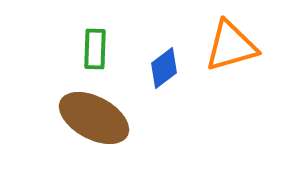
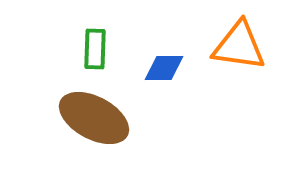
orange triangle: moved 8 px right; rotated 24 degrees clockwise
blue diamond: rotated 36 degrees clockwise
